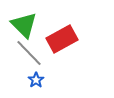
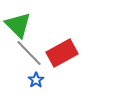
green triangle: moved 6 px left
red rectangle: moved 14 px down
